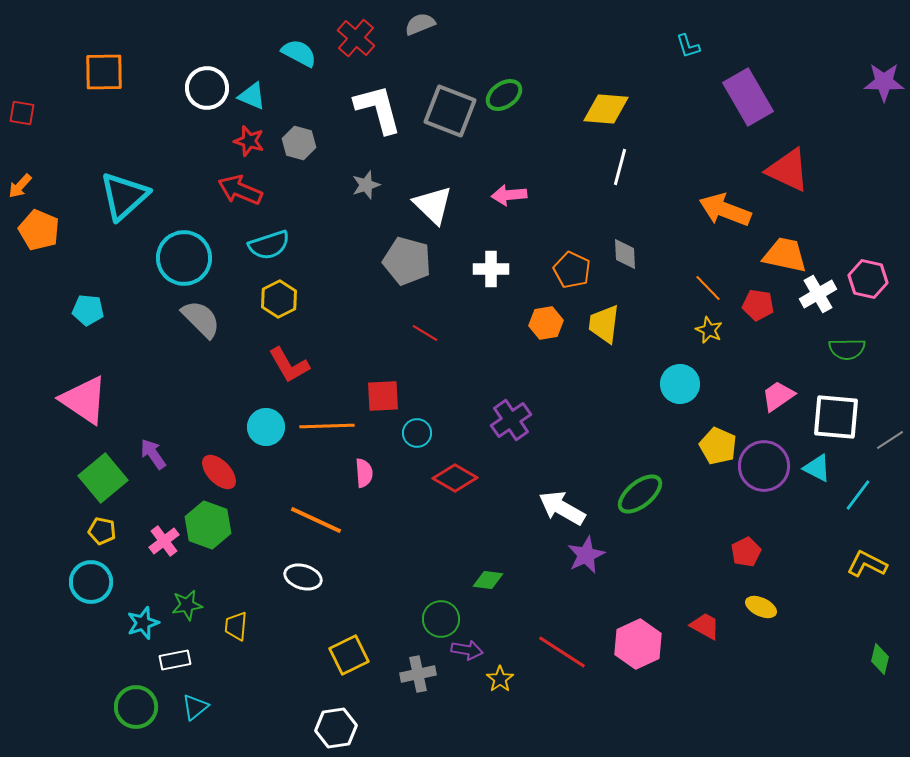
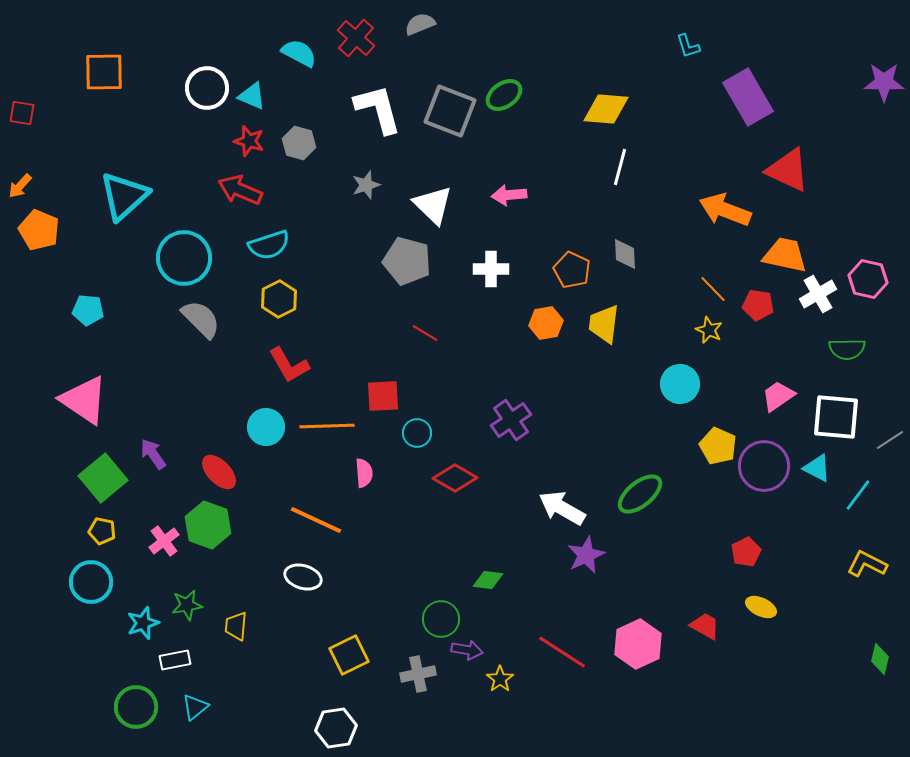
orange line at (708, 288): moved 5 px right, 1 px down
